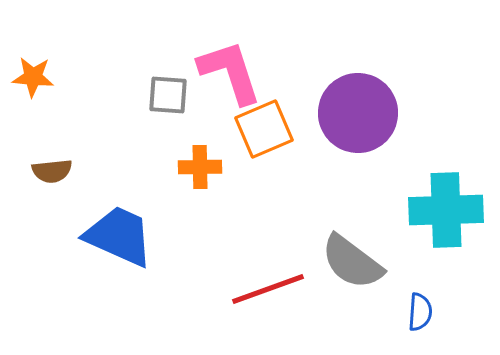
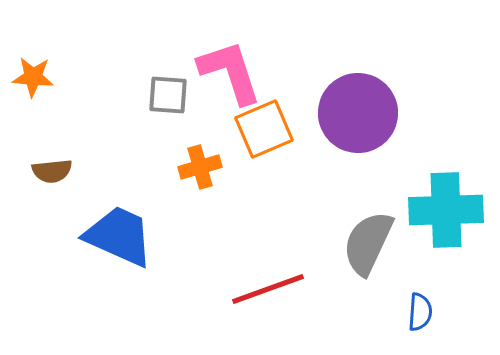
orange cross: rotated 15 degrees counterclockwise
gray semicircle: moved 16 px right, 19 px up; rotated 78 degrees clockwise
